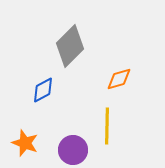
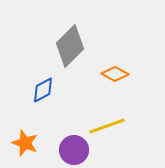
orange diamond: moved 4 px left, 5 px up; rotated 44 degrees clockwise
yellow line: rotated 69 degrees clockwise
purple circle: moved 1 px right
